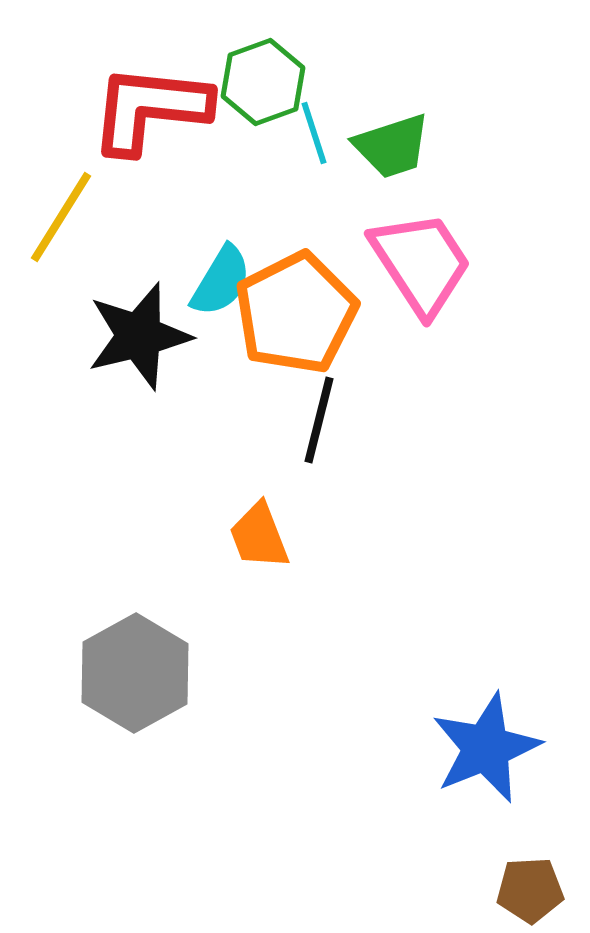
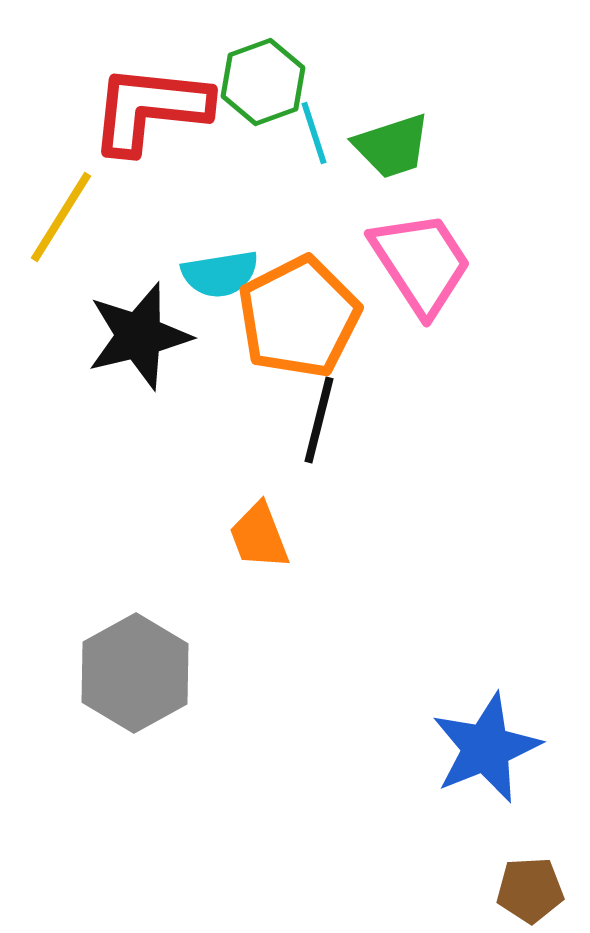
cyan semicircle: moved 1 px left, 7 px up; rotated 50 degrees clockwise
orange pentagon: moved 3 px right, 4 px down
